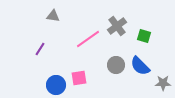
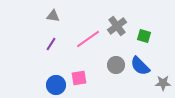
purple line: moved 11 px right, 5 px up
